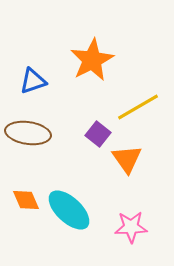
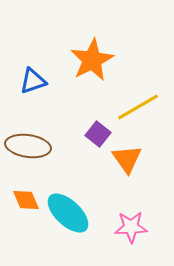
brown ellipse: moved 13 px down
cyan ellipse: moved 1 px left, 3 px down
